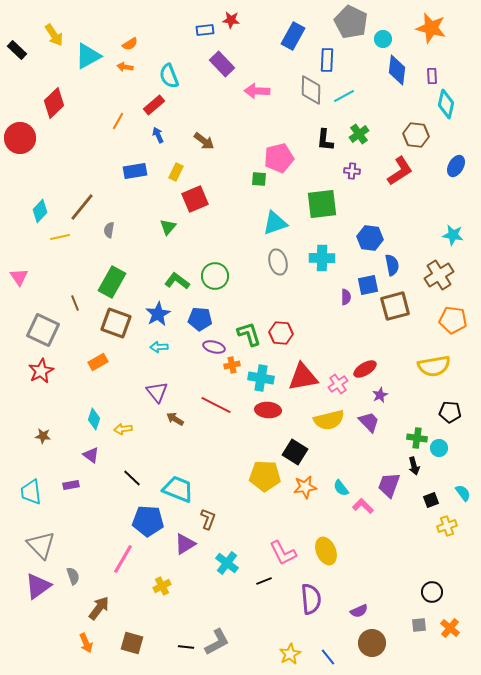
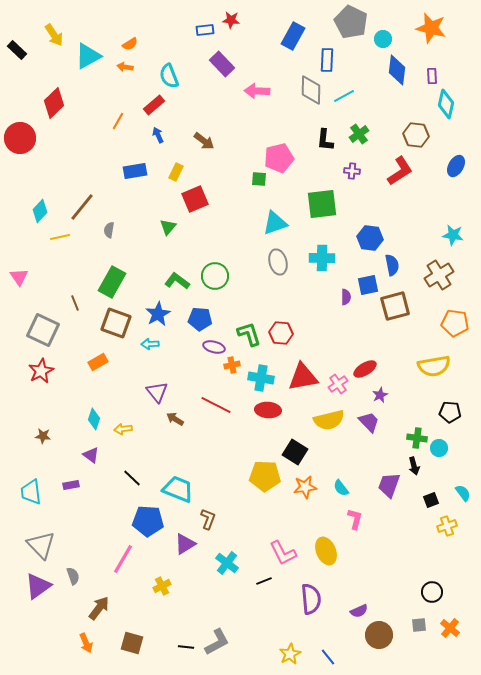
orange pentagon at (453, 320): moved 2 px right, 3 px down
cyan arrow at (159, 347): moved 9 px left, 3 px up
pink L-shape at (363, 506): moved 8 px left, 13 px down; rotated 60 degrees clockwise
brown circle at (372, 643): moved 7 px right, 8 px up
